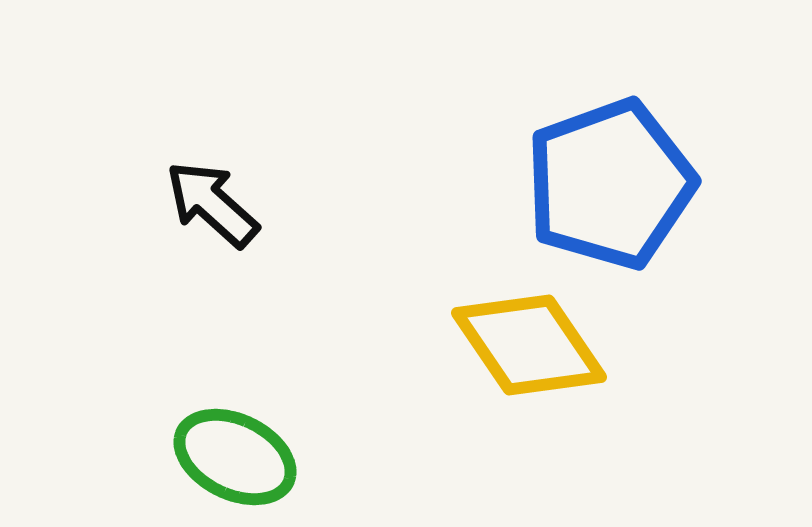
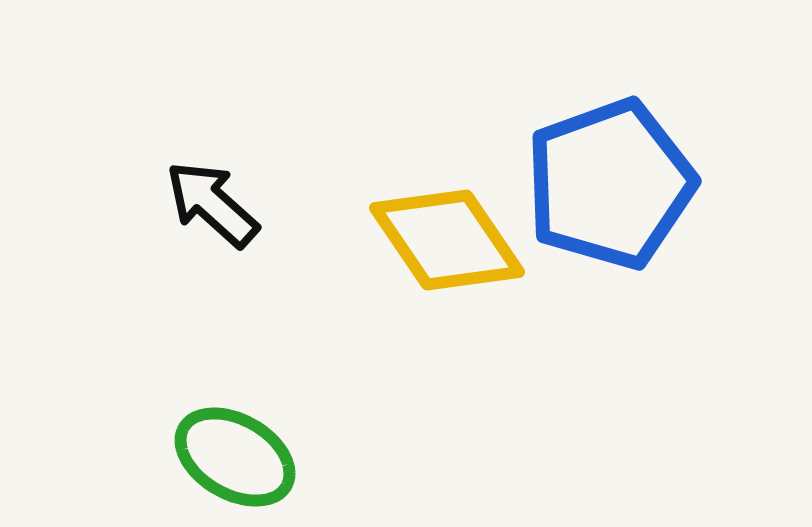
yellow diamond: moved 82 px left, 105 px up
green ellipse: rotated 4 degrees clockwise
